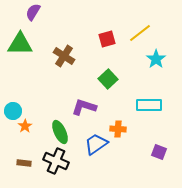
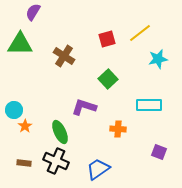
cyan star: moved 2 px right; rotated 24 degrees clockwise
cyan circle: moved 1 px right, 1 px up
blue trapezoid: moved 2 px right, 25 px down
